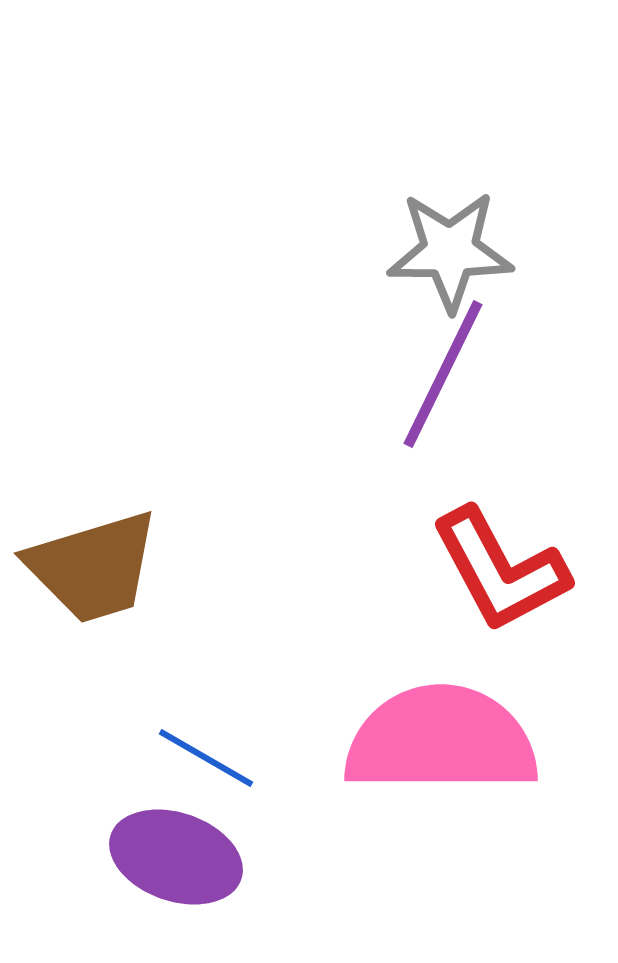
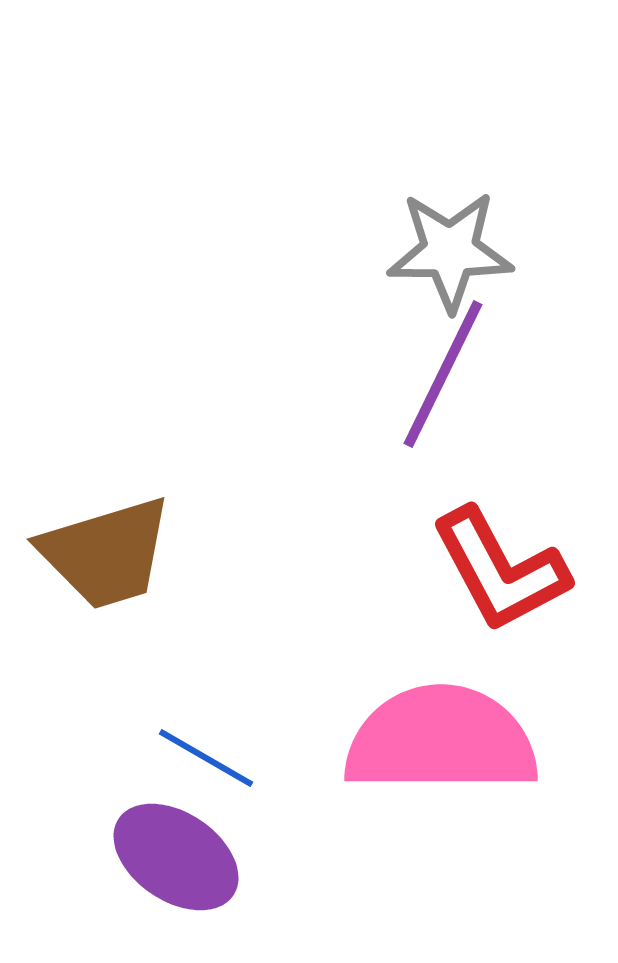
brown trapezoid: moved 13 px right, 14 px up
purple ellipse: rotated 15 degrees clockwise
